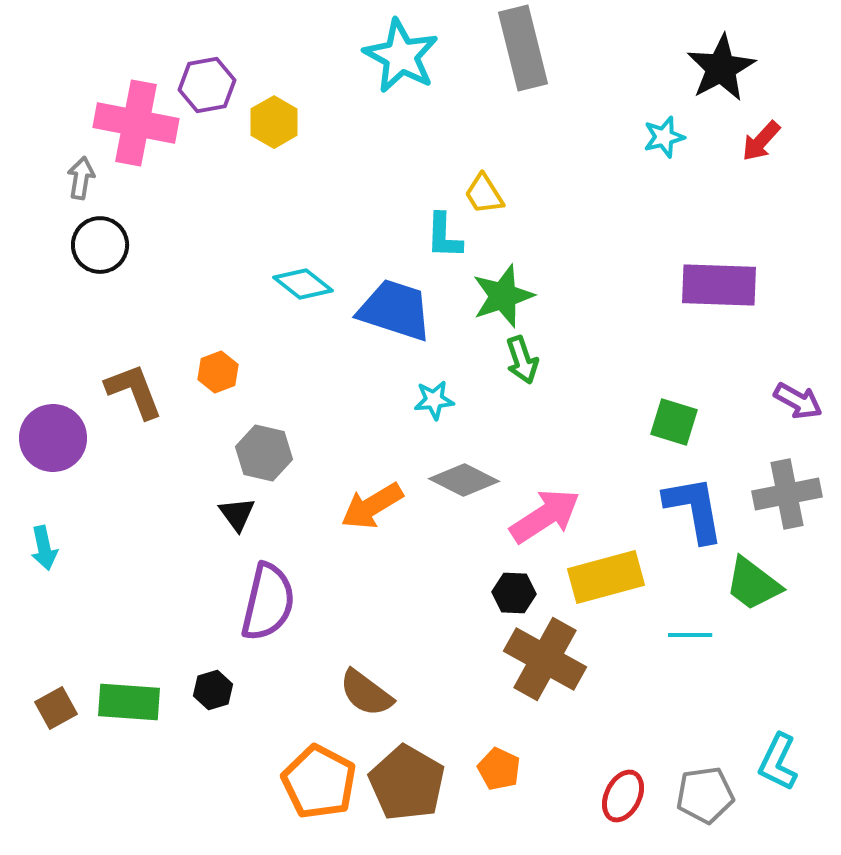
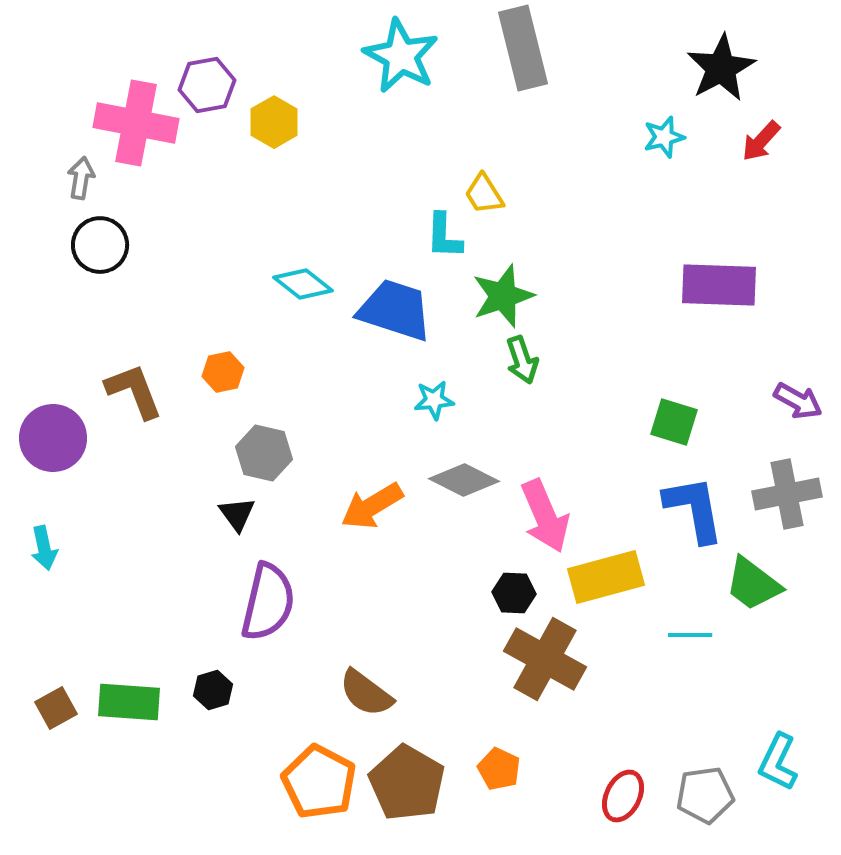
orange hexagon at (218, 372): moved 5 px right; rotated 9 degrees clockwise
pink arrow at (545, 516): rotated 100 degrees clockwise
